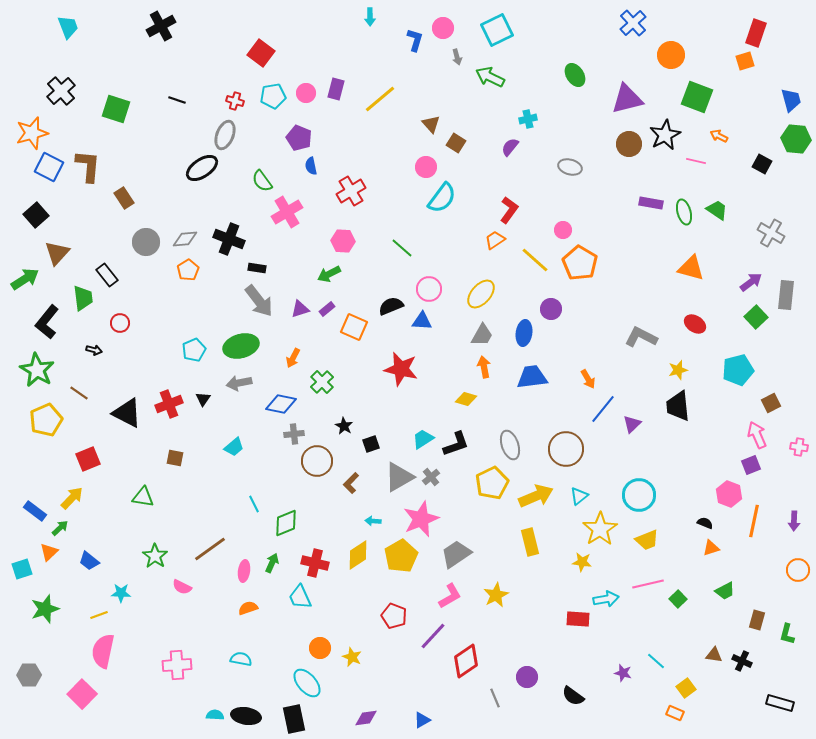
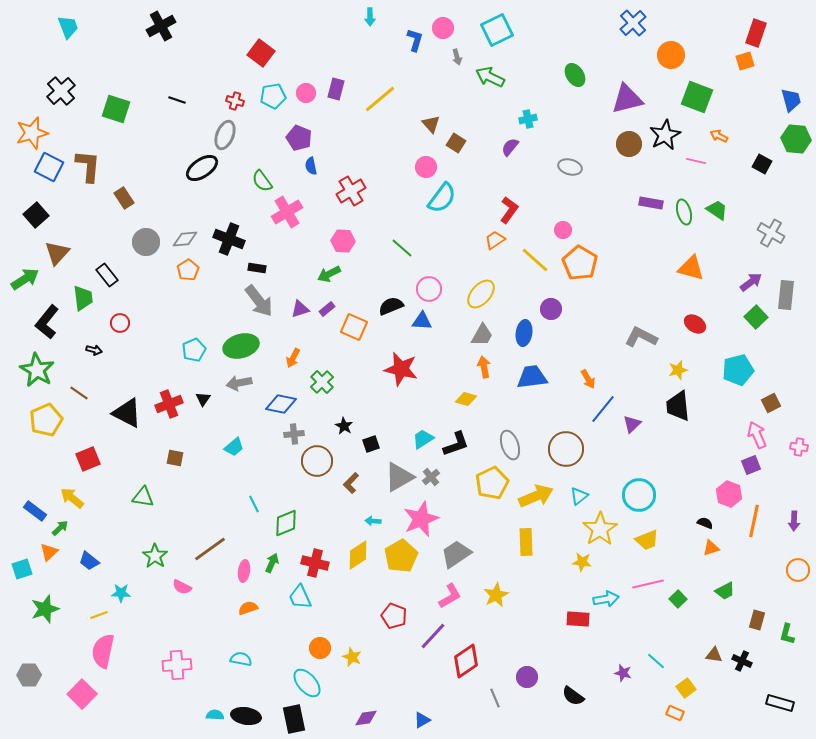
yellow arrow at (72, 498): rotated 95 degrees counterclockwise
yellow rectangle at (530, 542): moved 4 px left; rotated 12 degrees clockwise
